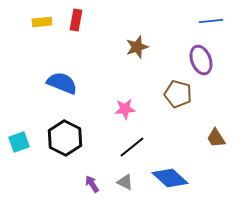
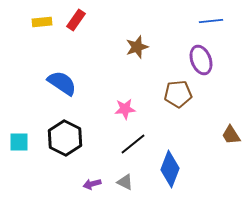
red rectangle: rotated 25 degrees clockwise
blue semicircle: rotated 12 degrees clockwise
brown pentagon: rotated 20 degrees counterclockwise
brown trapezoid: moved 15 px right, 3 px up
cyan square: rotated 20 degrees clockwise
black line: moved 1 px right, 3 px up
blue diamond: moved 9 px up; rotated 69 degrees clockwise
purple arrow: rotated 72 degrees counterclockwise
